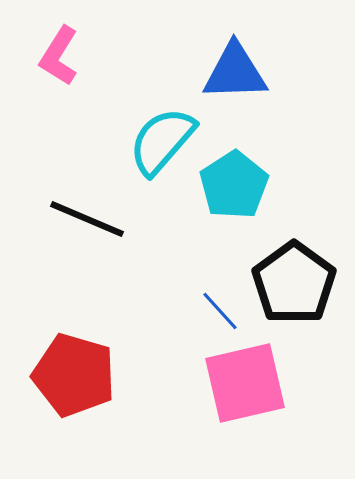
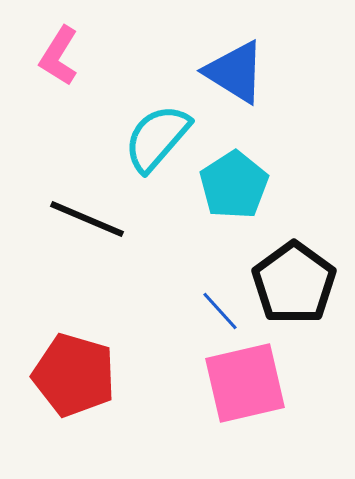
blue triangle: rotated 34 degrees clockwise
cyan semicircle: moved 5 px left, 3 px up
